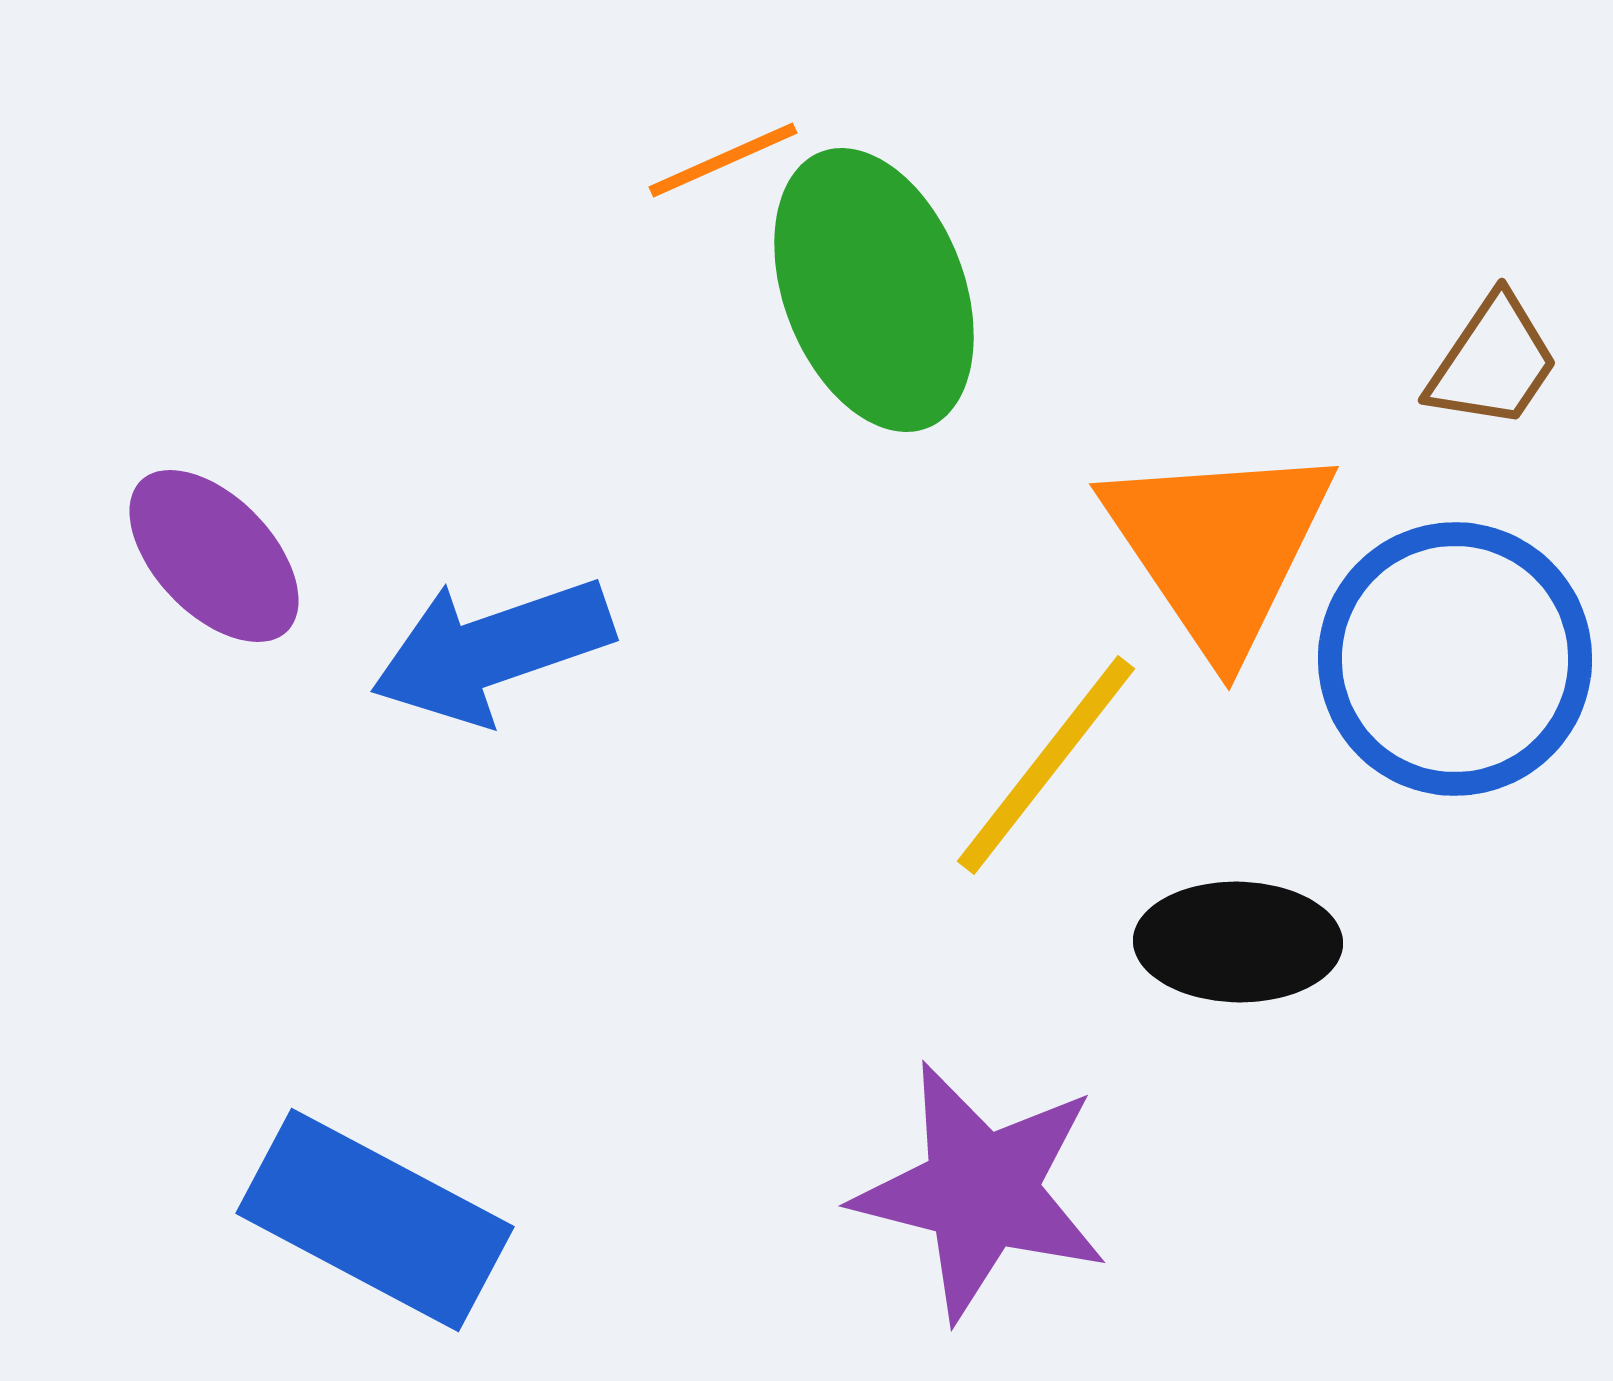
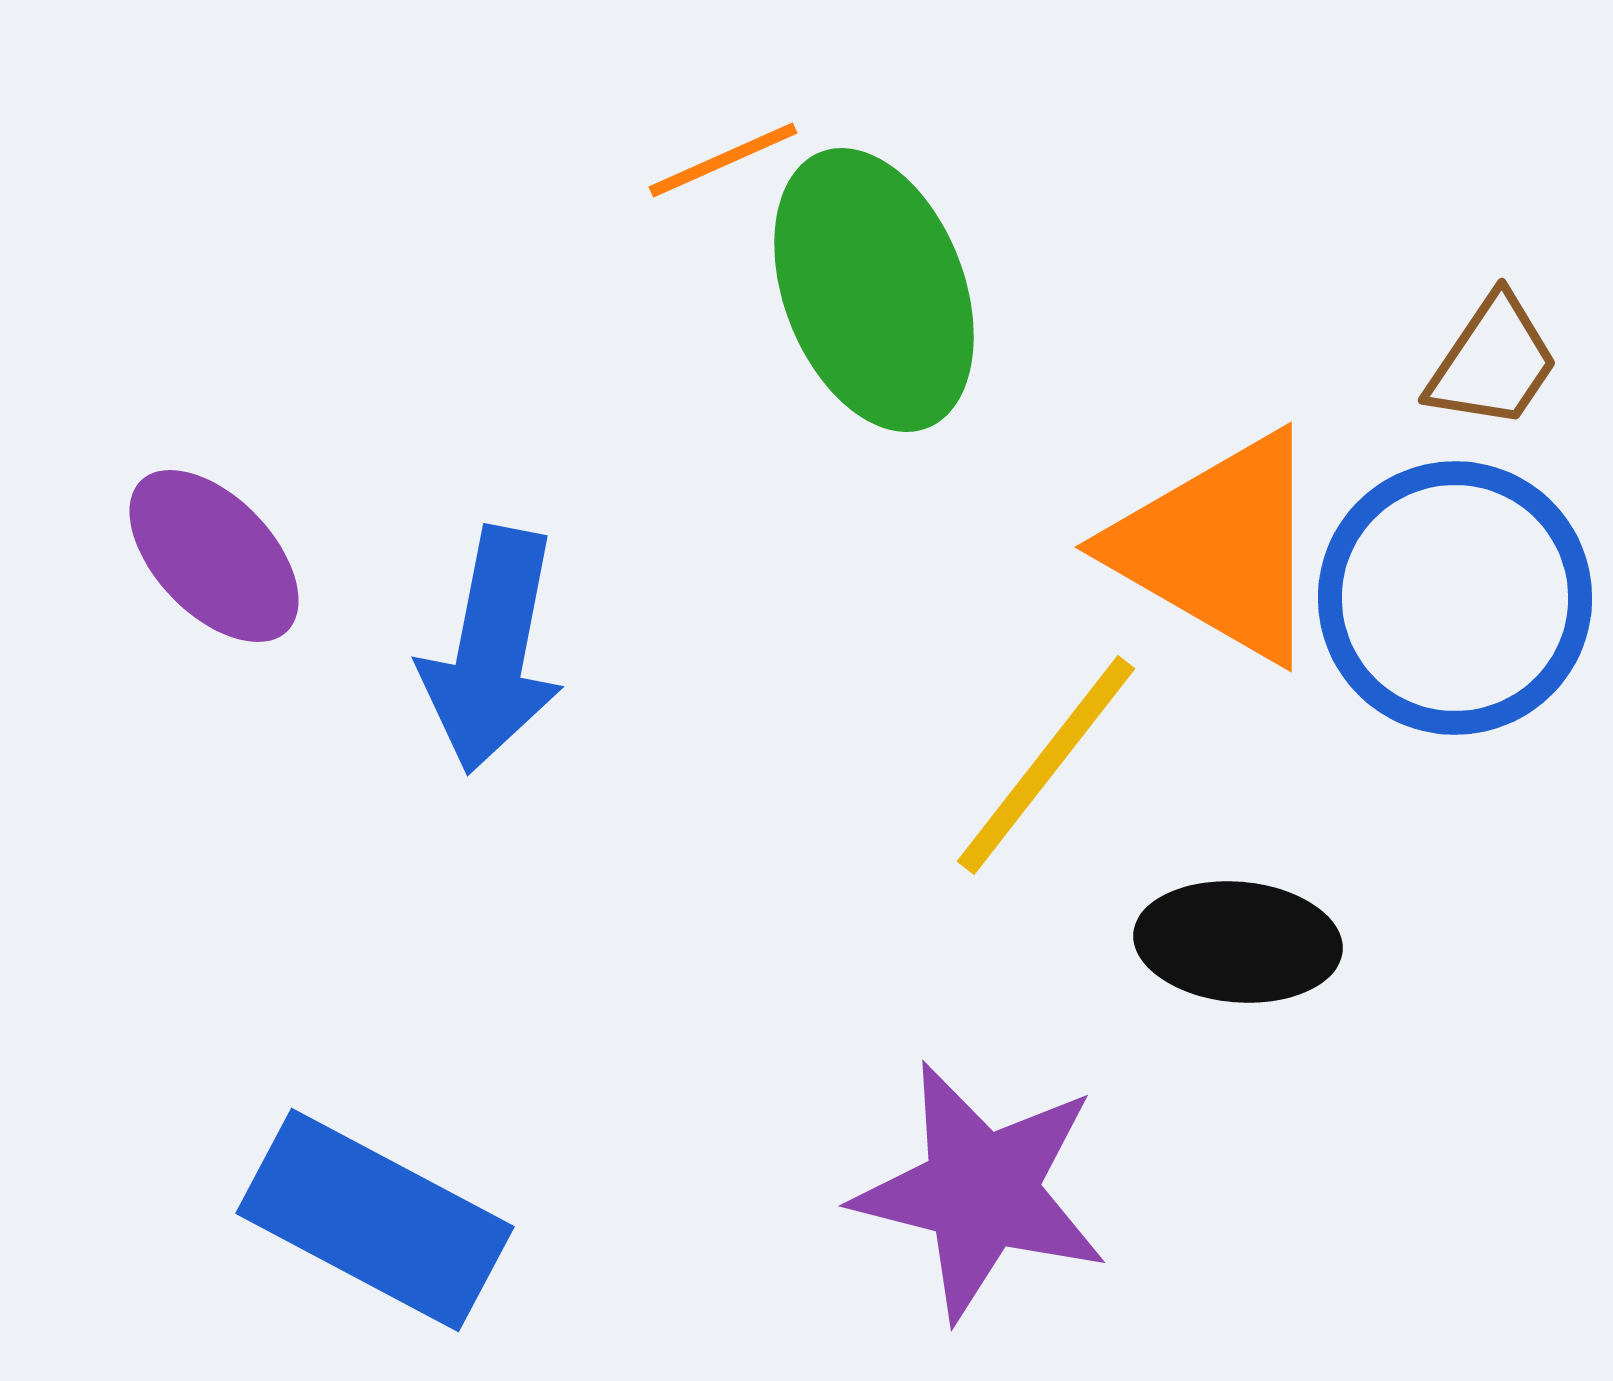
orange triangle: rotated 26 degrees counterclockwise
blue arrow: rotated 60 degrees counterclockwise
blue circle: moved 61 px up
black ellipse: rotated 4 degrees clockwise
